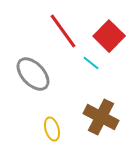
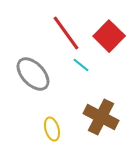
red line: moved 3 px right, 2 px down
cyan line: moved 10 px left, 2 px down
